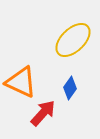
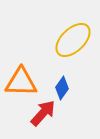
orange triangle: rotated 24 degrees counterclockwise
blue diamond: moved 8 px left
